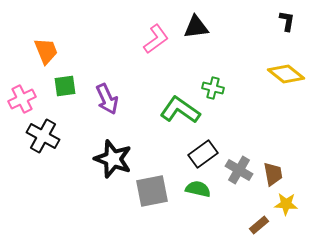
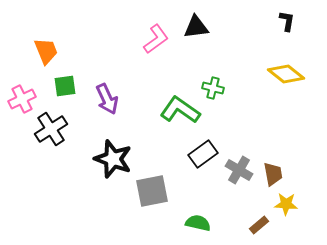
black cross: moved 8 px right, 7 px up; rotated 28 degrees clockwise
green semicircle: moved 34 px down
